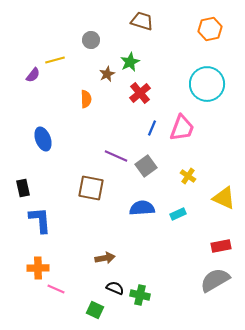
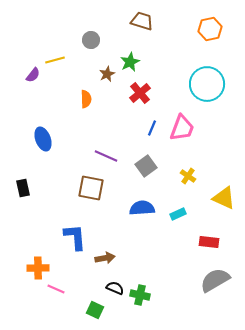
purple line: moved 10 px left
blue L-shape: moved 35 px right, 17 px down
red rectangle: moved 12 px left, 4 px up; rotated 18 degrees clockwise
